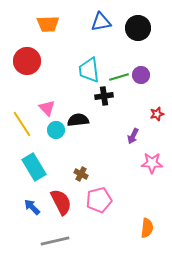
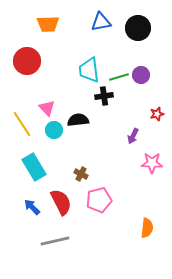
cyan circle: moved 2 px left
